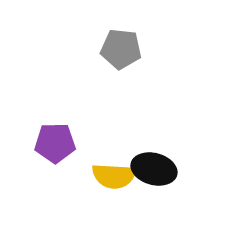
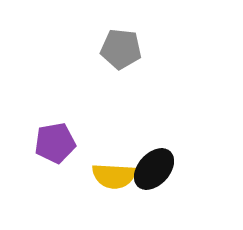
purple pentagon: rotated 9 degrees counterclockwise
black ellipse: rotated 63 degrees counterclockwise
